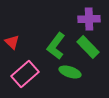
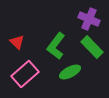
purple cross: rotated 25 degrees clockwise
red triangle: moved 5 px right
green rectangle: moved 4 px right
green ellipse: rotated 45 degrees counterclockwise
